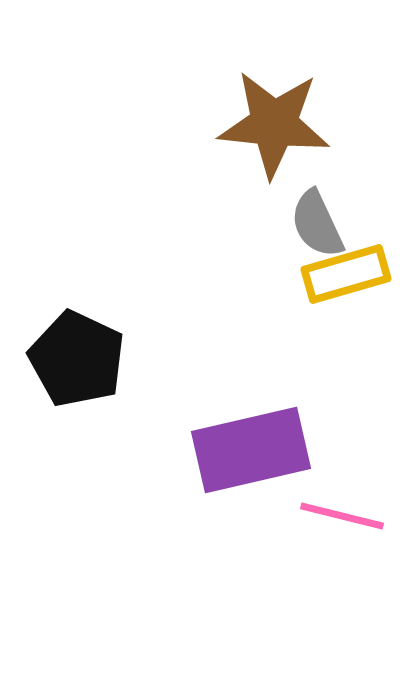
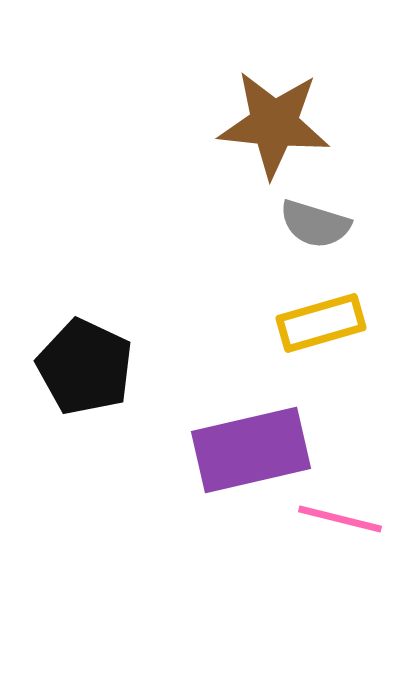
gray semicircle: moved 2 px left; rotated 48 degrees counterclockwise
yellow rectangle: moved 25 px left, 49 px down
black pentagon: moved 8 px right, 8 px down
pink line: moved 2 px left, 3 px down
